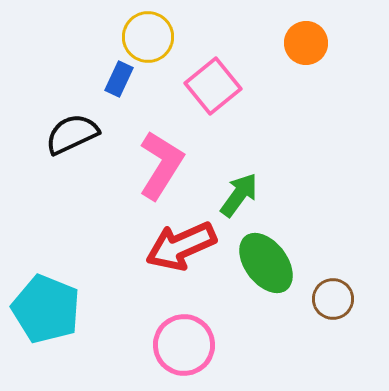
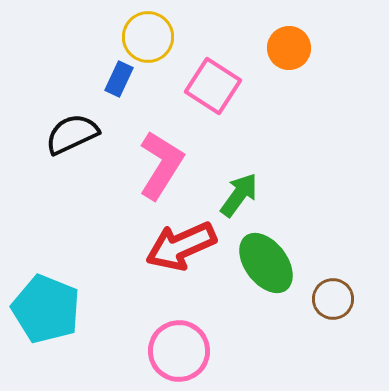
orange circle: moved 17 px left, 5 px down
pink square: rotated 18 degrees counterclockwise
pink circle: moved 5 px left, 6 px down
